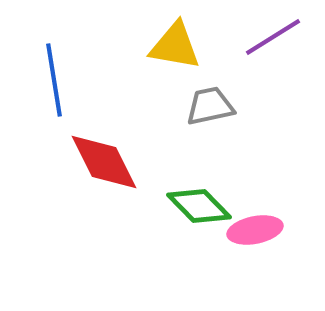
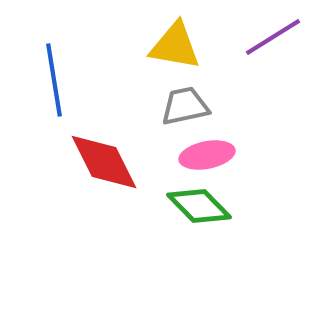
gray trapezoid: moved 25 px left
pink ellipse: moved 48 px left, 75 px up
